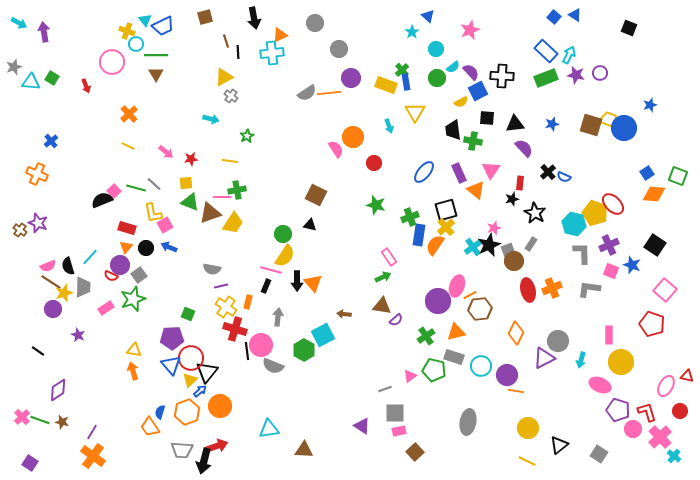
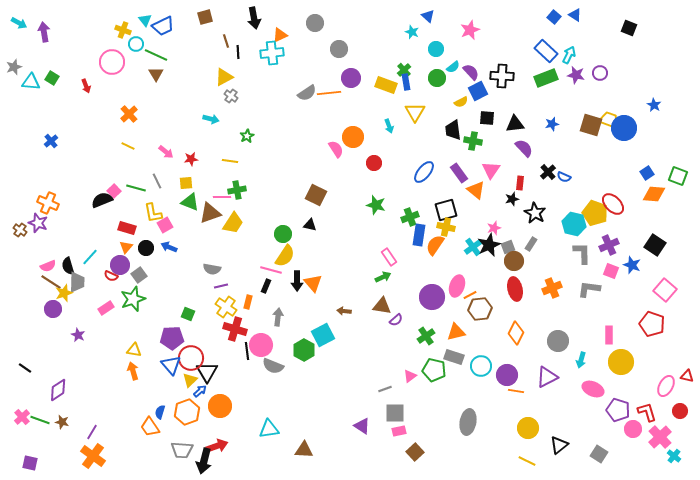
yellow cross at (127, 31): moved 4 px left, 1 px up
cyan star at (412, 32): rotated 16 degrees counterclockwise
green line at (156, 55): rotated 25 degrees clockwise
green cross at (402, 70): moved 2 px right
blue star at (650, 105): moved 4 px right; rotated 24 degrees counterclockwise
purple rectangle at (459, 173): rotated 12 degrees counterclockwise
orange cross at (37, 174): moved 11 px right, 29 px down
gray line at (154, 184): moved 3 px right, 3 px up; rotated 21 degrees clockwise
yellow cross at (446, 227): rotated 36 degrees counterclockwise
gray square at (508, 250): moved 3 px up
gray trapezoid at (83, 287): moved 6 px left, 5 px up
red ellipse at (528, 290): moved 13 px left, 1 px up
purple circle at (438, 301): moved 6 px left, 4 px up
brown arrow at (344, 314): moved 3 px up
black line at (38, 351): moved 13 px left, 17 px down
purple triangle at (544, 358): moved 3 px right, 19 px down
black triangle at (207, 372): rotated 10 degrees counterclockwise
pink ellipse at (600, 385): moved 7 px left, 4 px down
purple square at (30, 463): rotated 21 degrees counterclockwise
